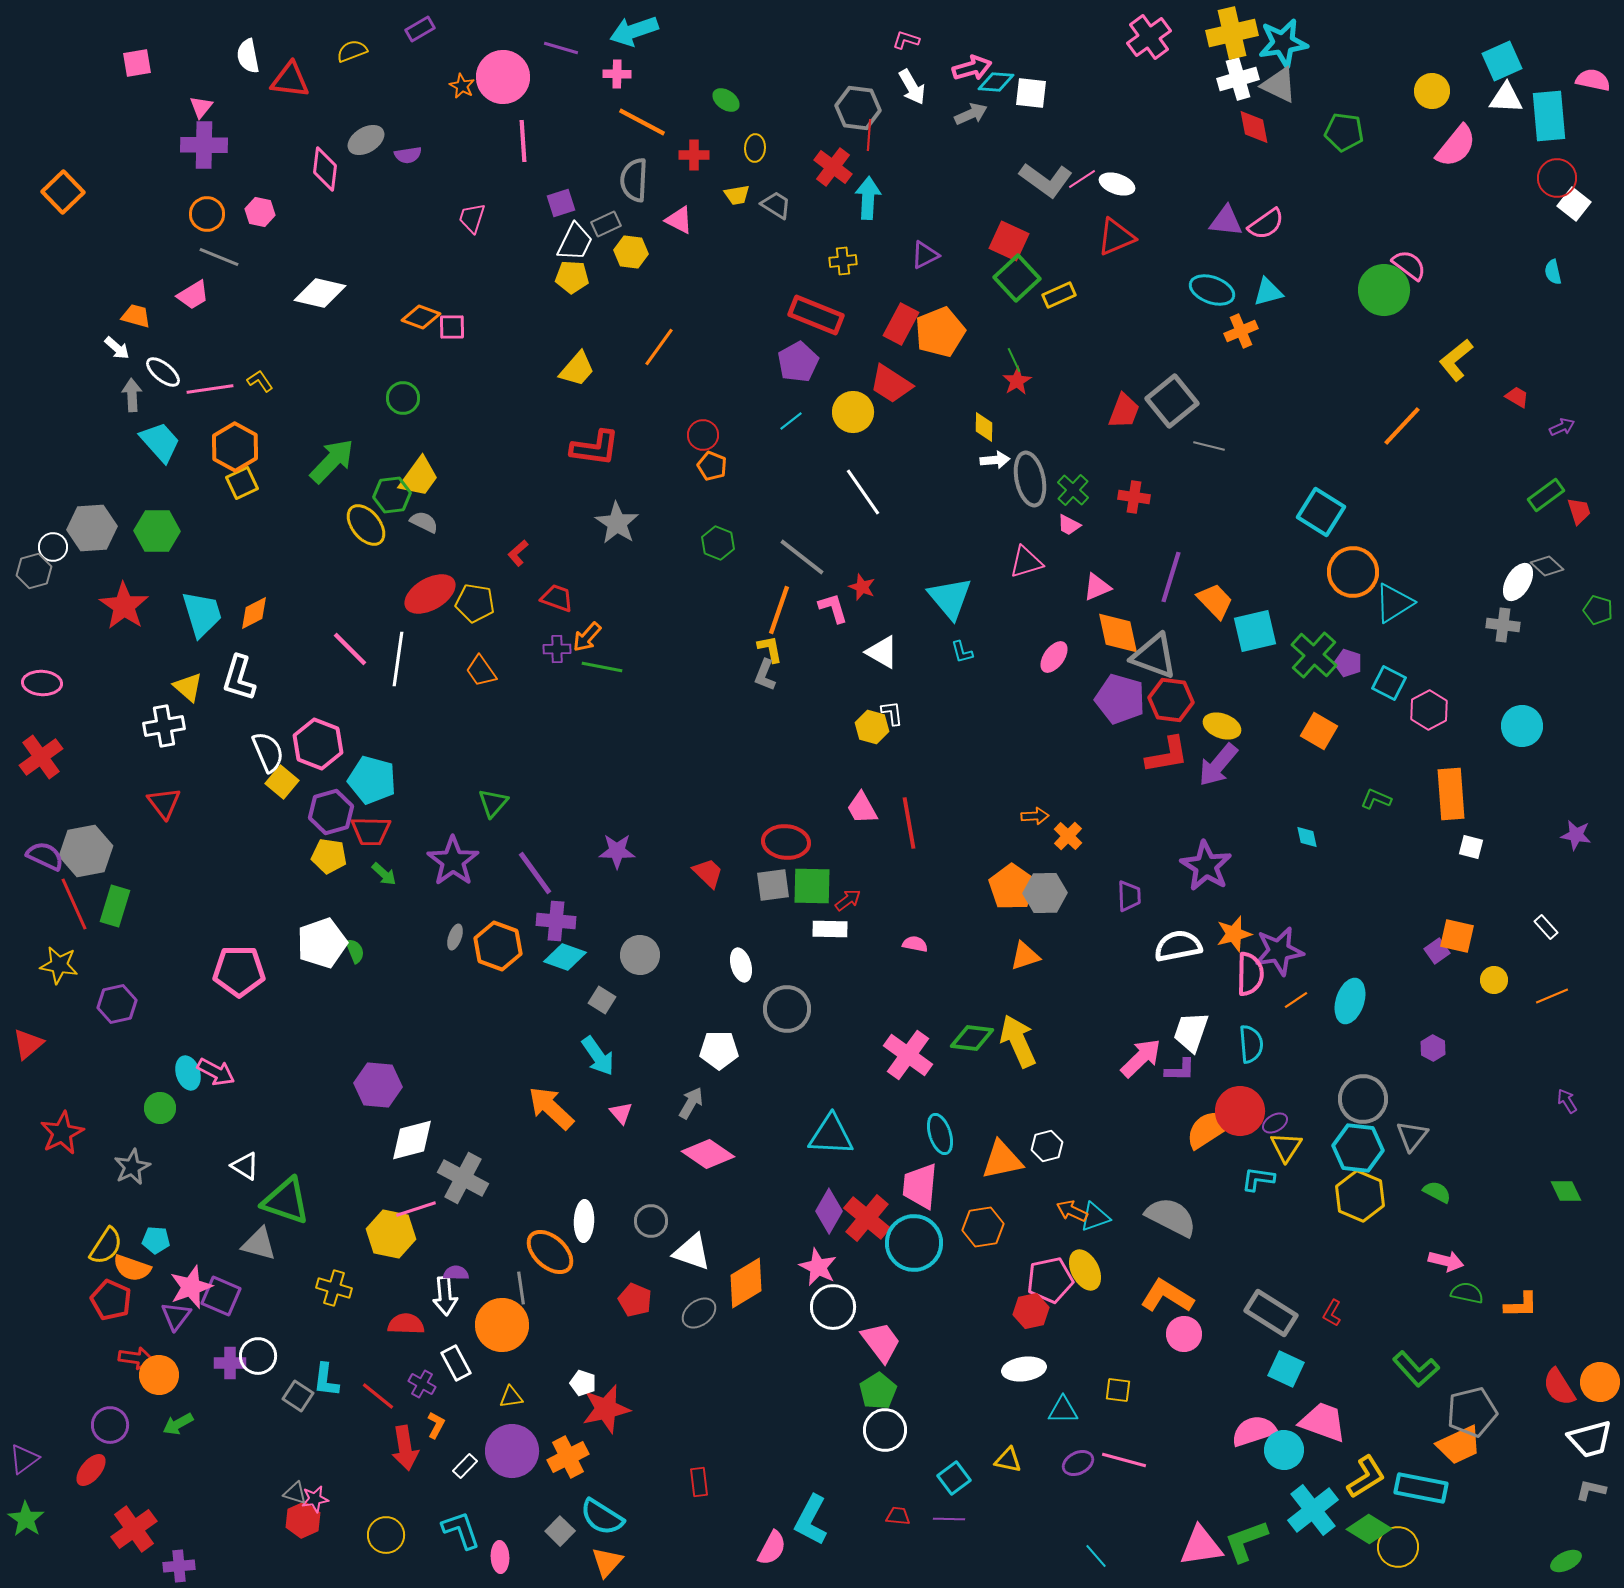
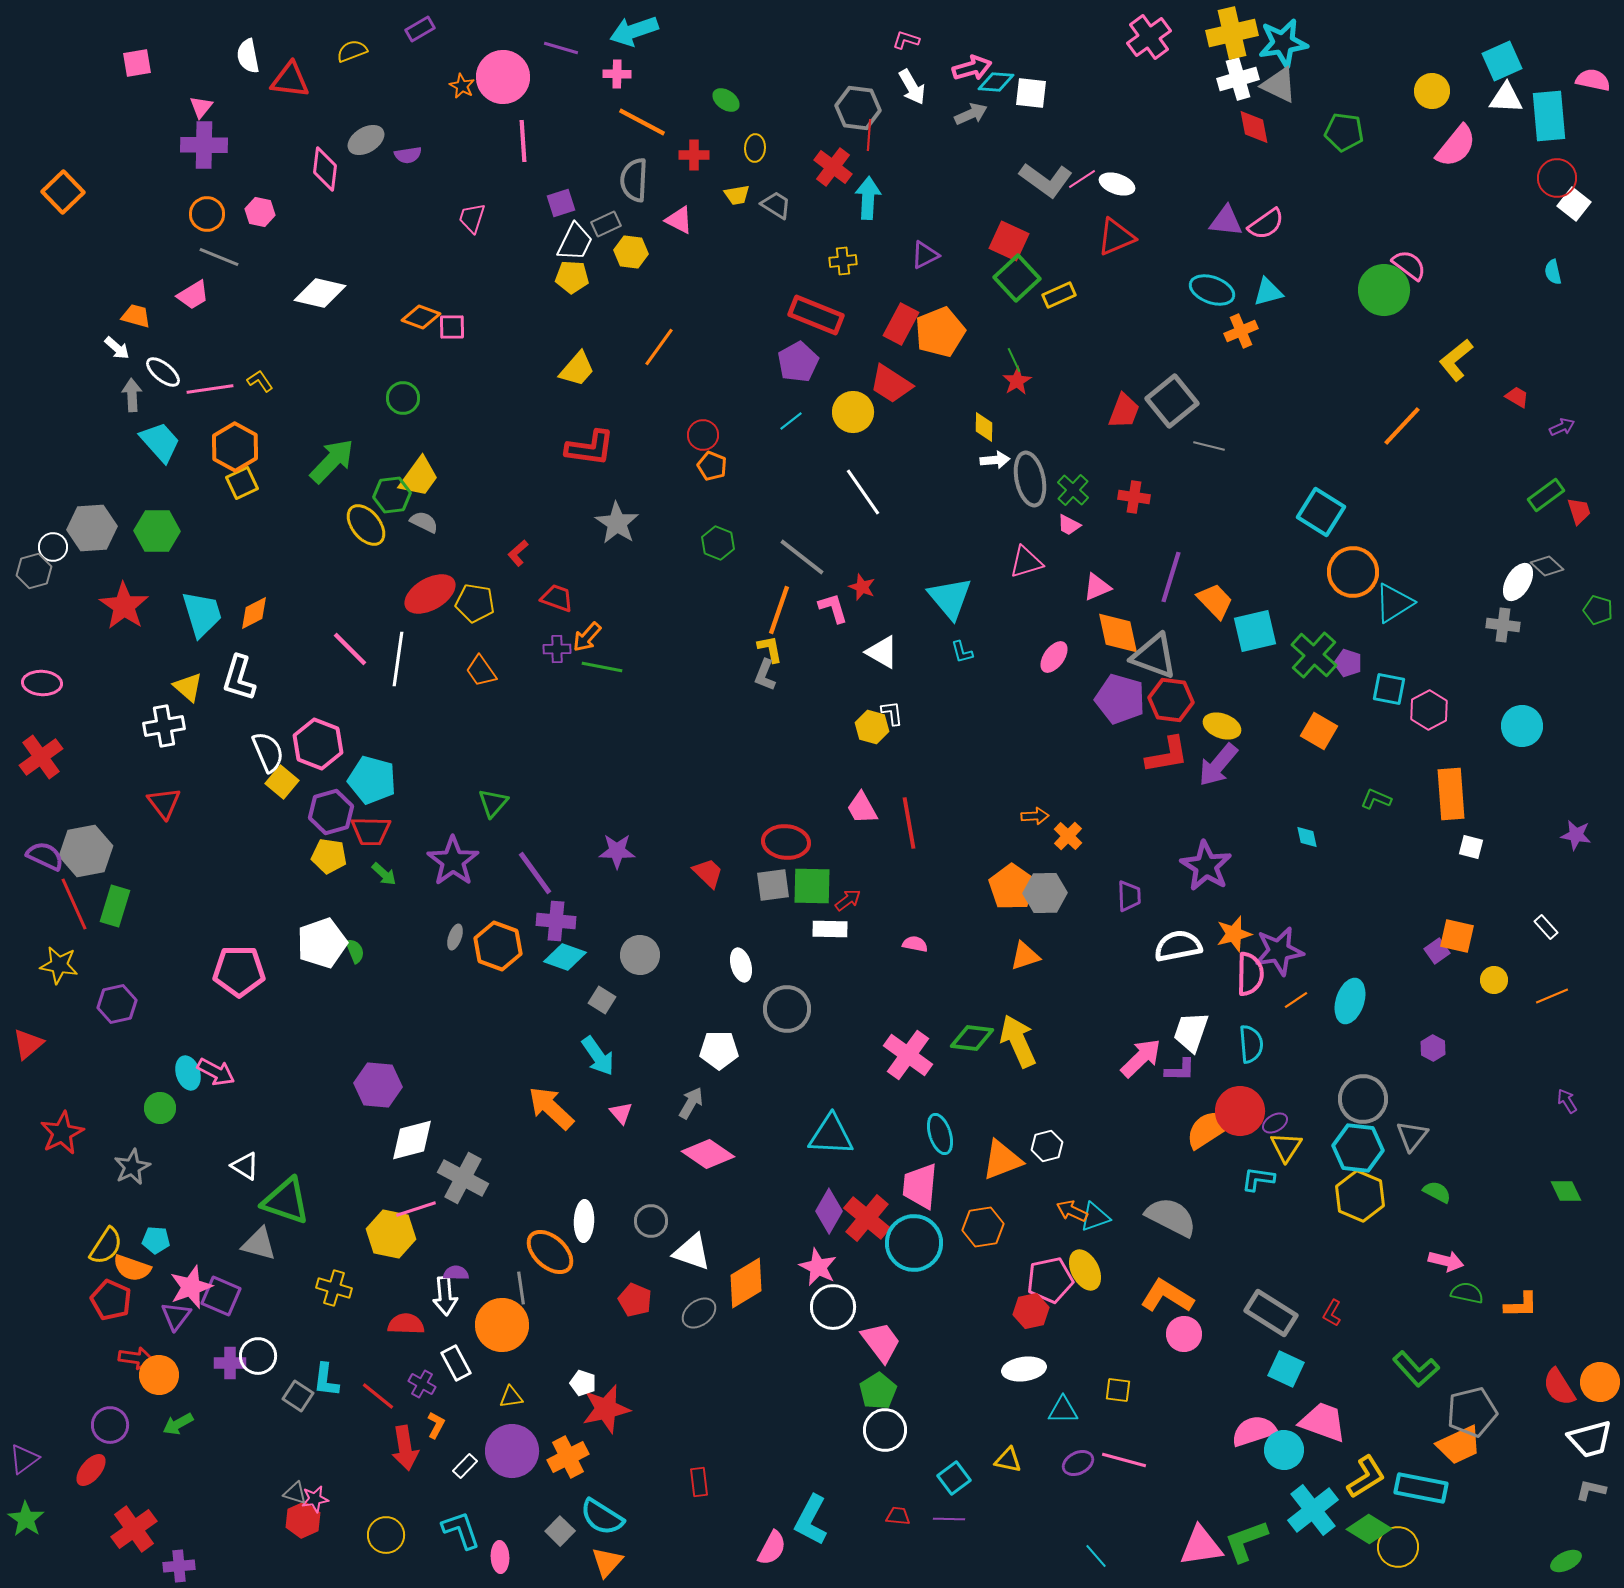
red L-shape at (595, 448): moved 5 px left
cyan square at (1389, 683): moved 6 px down; rotated 16 degrees counterclockwise
orange triangle at (1002, 1160): rotated 9 degrees counterclockwise
